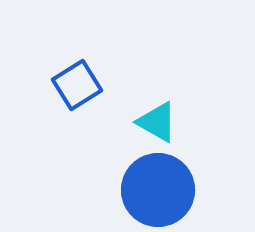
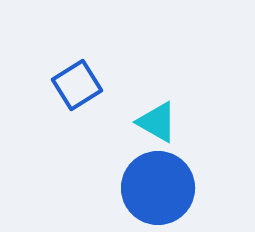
blue circle: moved 2 px up
